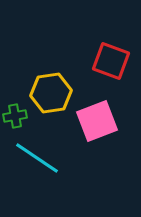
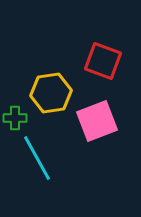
red square: moved 8 px left
green cross: moved 2 px down; rotated 10 degrees clockwise
cyan line: rotated 27 degrees clockwise
